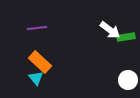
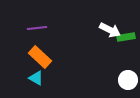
white arrow: rotated 10 degrees counterclockwise
orange rectangle: moved 5 px up
cyan triangle: rotated 21 degrees counterclockwise
